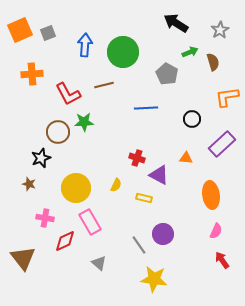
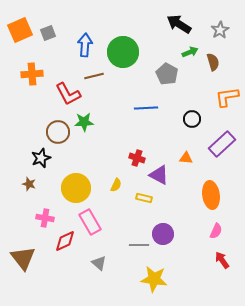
black arrow: moved 3 px right, 1 px down
brown line: moved 10 px left, 9 px up
gray line: rotated 54 degrees counterclockwise
